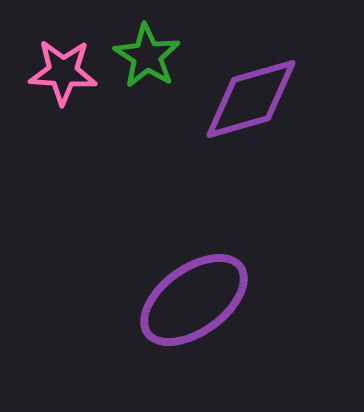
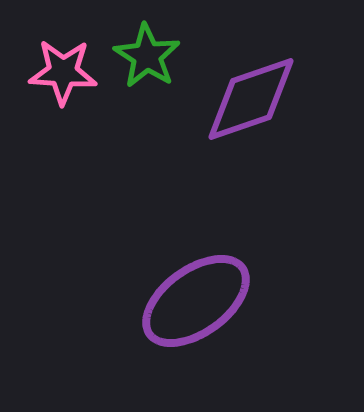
purple diamond: rotated 3 degrees counterclockwise
purple ellipse: moved 2 px right, 1 px down
